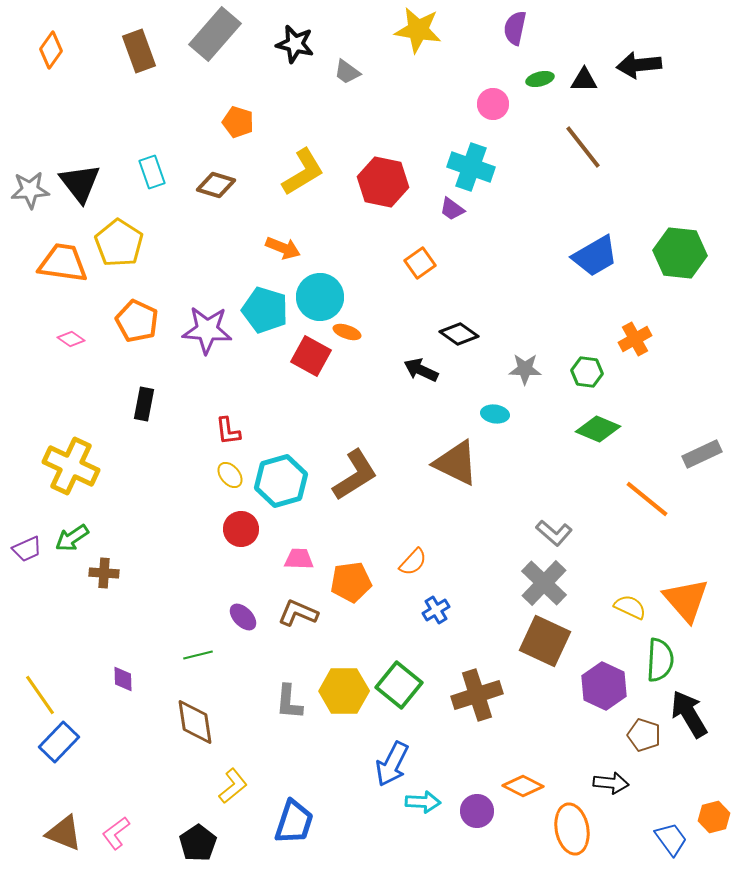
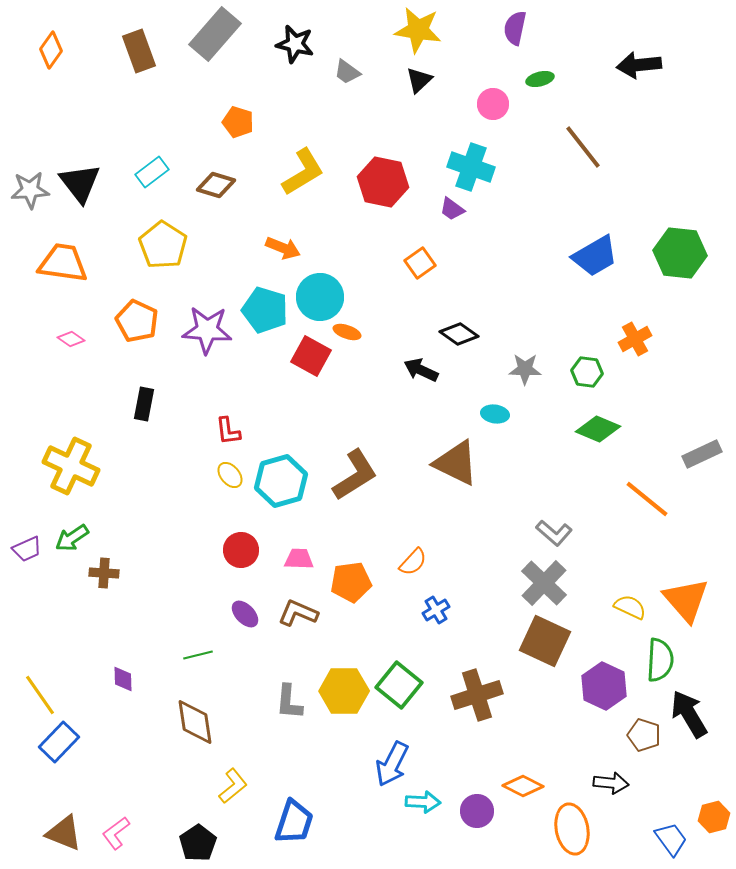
black triangle at (584, 80): moved 165 px left; rotated 44 degrees counterclockwise
cyan rectangle at (152, 172): rotated 72 degrees clockwise
yellow pentagon at (119, 243): moved 44 px right, 2 px down
red circle at (241, 529): moved 21 px down
purple ellipse at (243, 617): moved 2 px right, 3 px up
